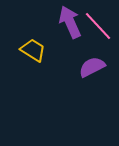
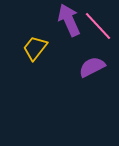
purple arrow: moved 1 px left, 2 px up
yellow trapezoid: moved 2 px right, 2 px up; rotated 84 degrees counterclockwise
